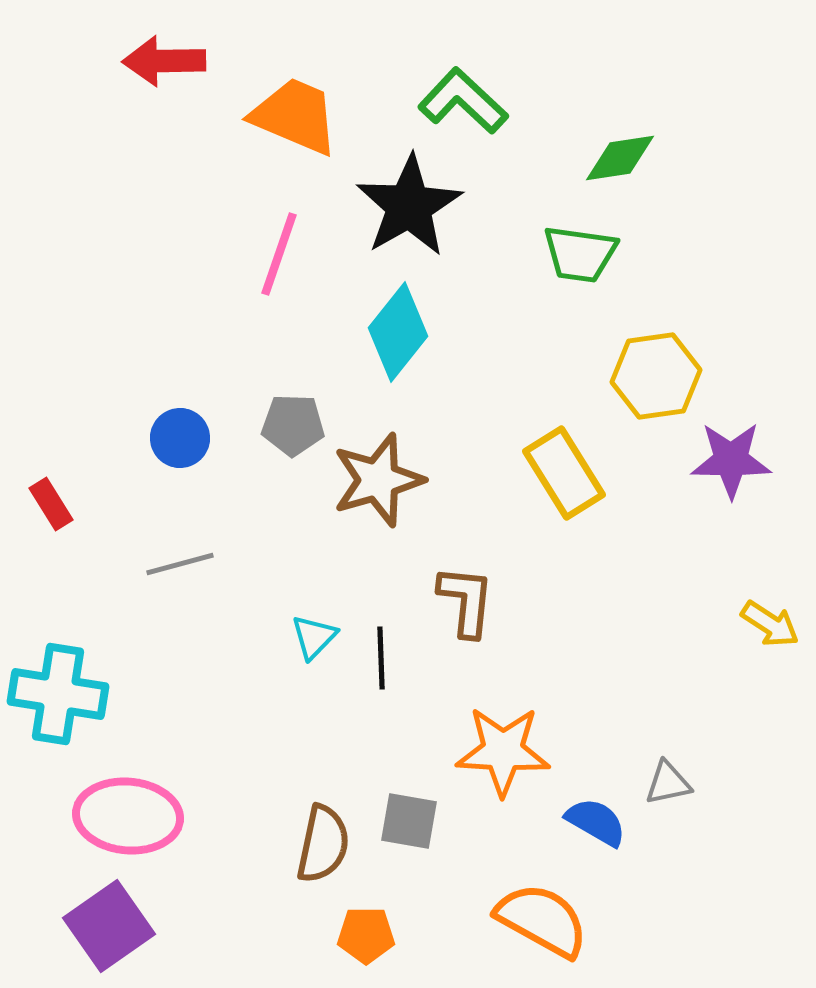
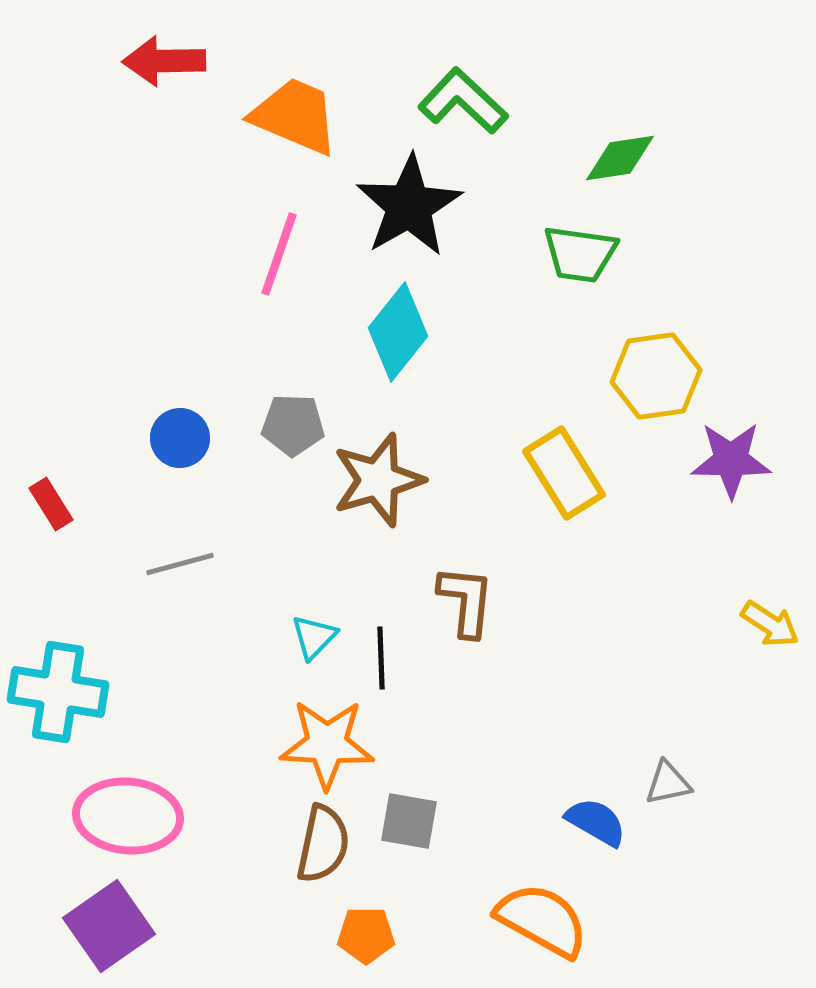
cyan cross: moved 2 px up
orange star: moved 176 px left, 7 px up
